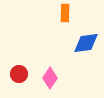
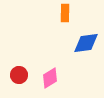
red circle: moved 1 px down
pink diamond: rotated 25 degrees clockwise
